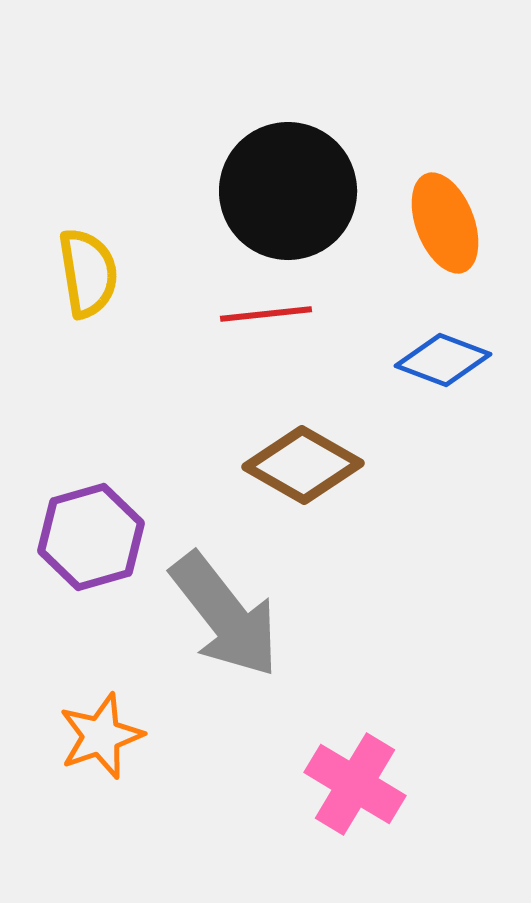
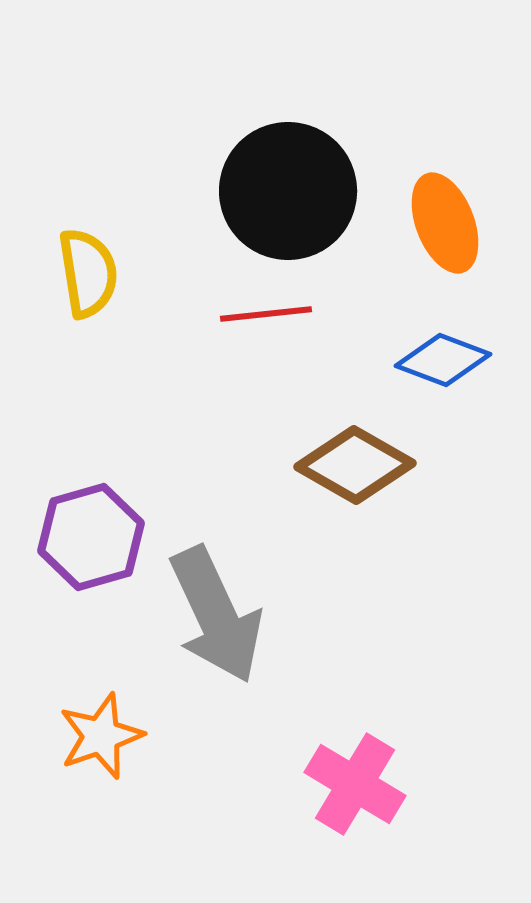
brown diamond: moved 52 px right
gray arrow: moved 9 px left; rotated 13 degrees clockwise
